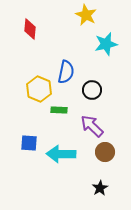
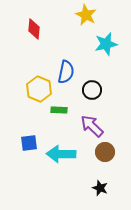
red diamond: moved 4 px right
blue square: rotated 12 degrees counterclockwise
black star: rotated 21 degrees counterclockwise
